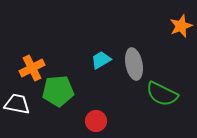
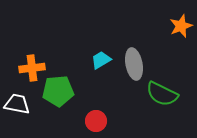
orange cross: rotated 20 degrees clockwise
